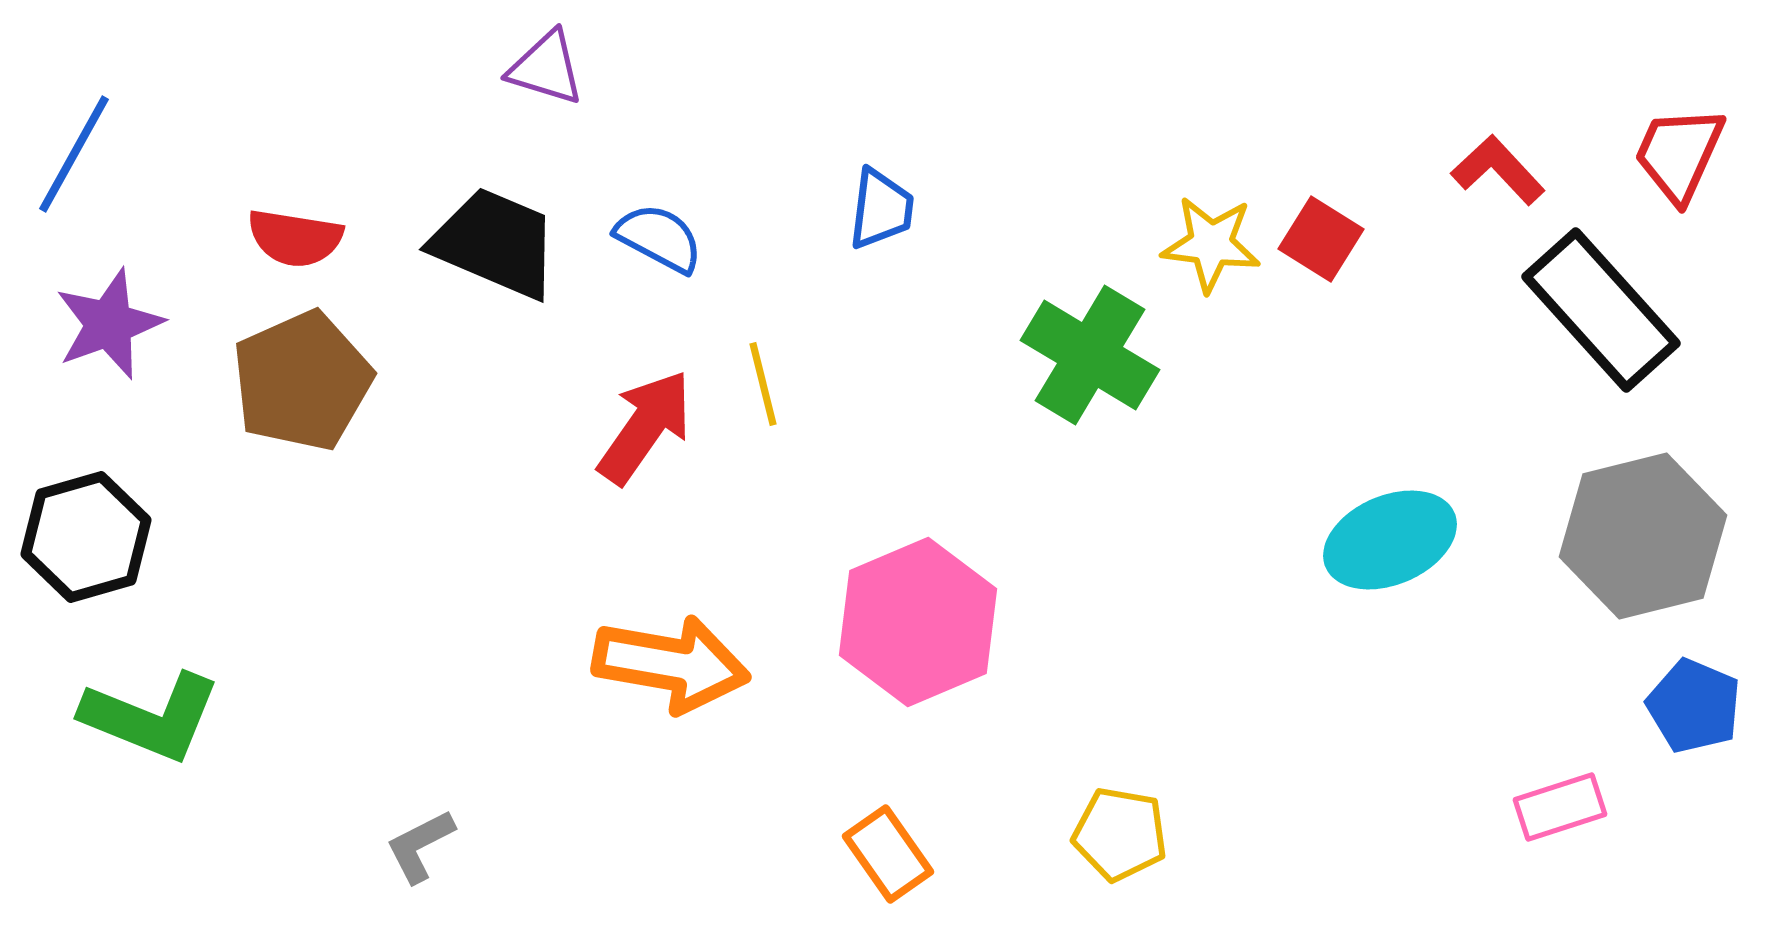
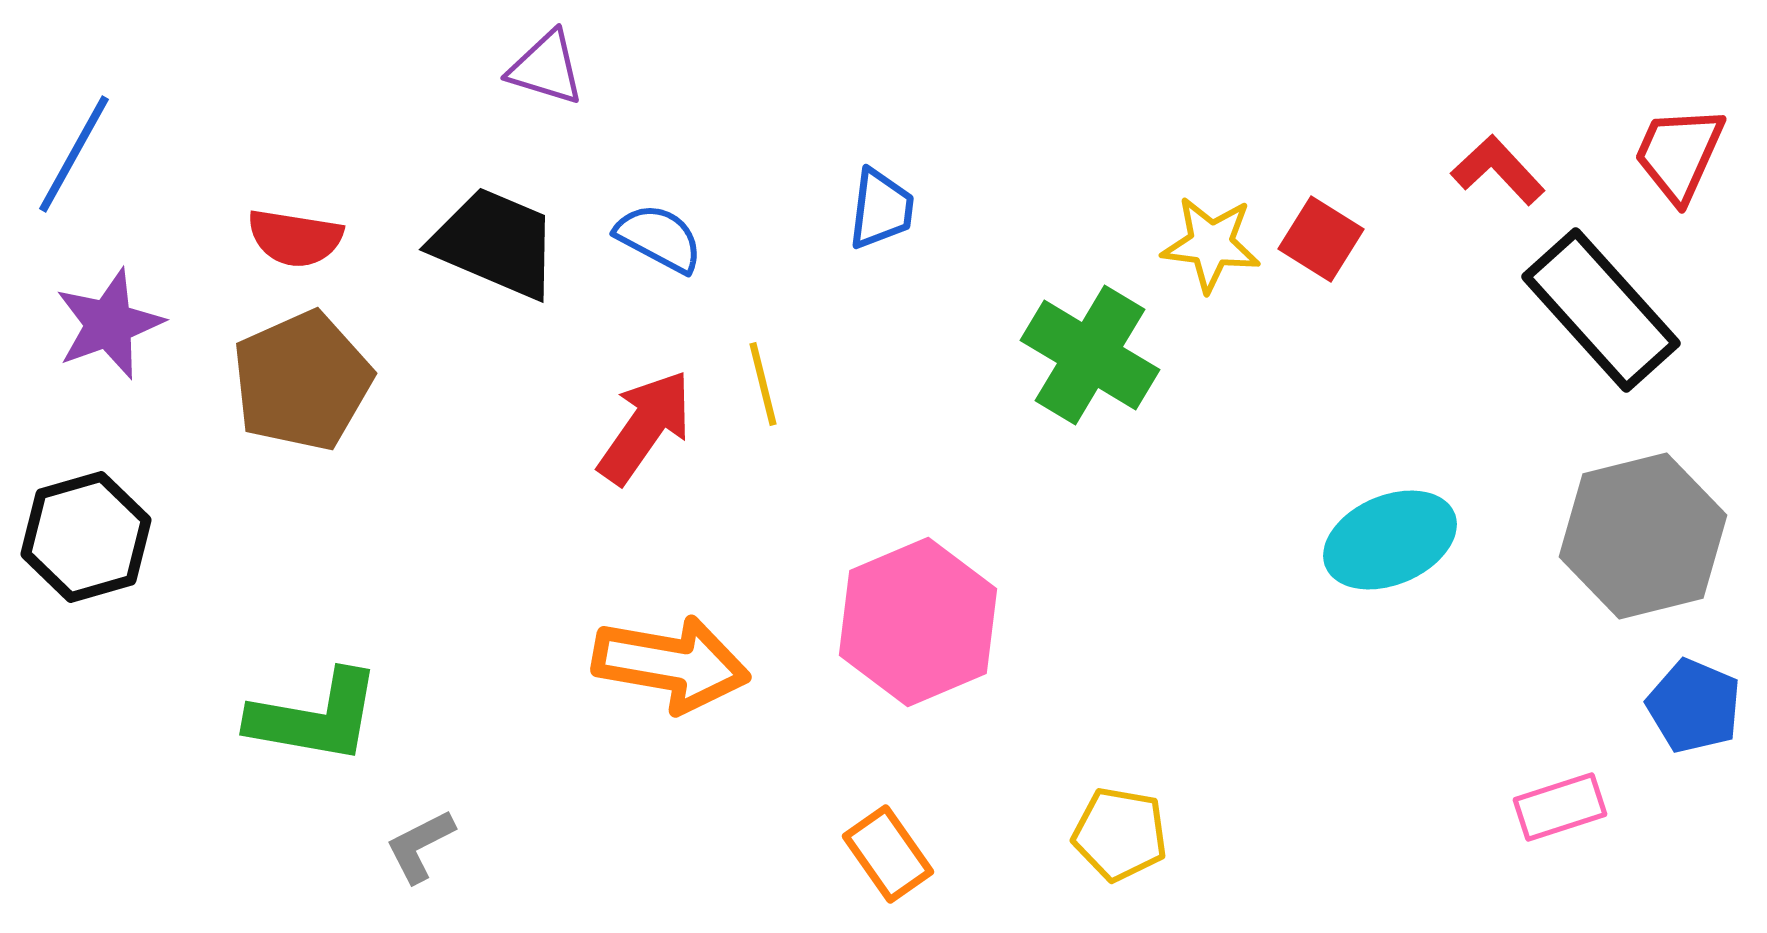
green L-shape: moved 164 px right; rotated 12 degrees counterclockwise
